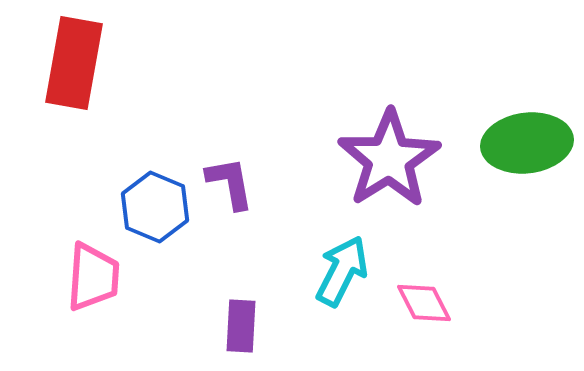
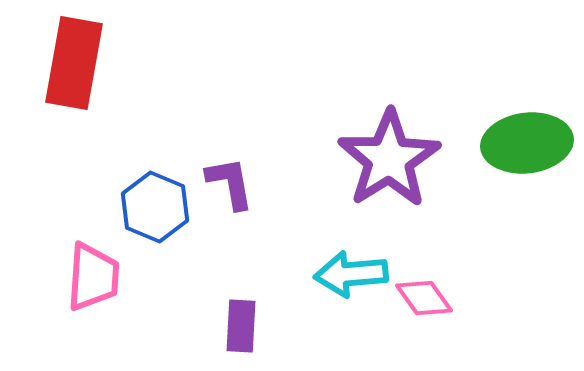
cyan arrow: moved 9 px right, 3 px down; rotated 122 degrees counterclockwise
pink diamond: moved 5 px up; rotated 8 degrees counterclockwise
